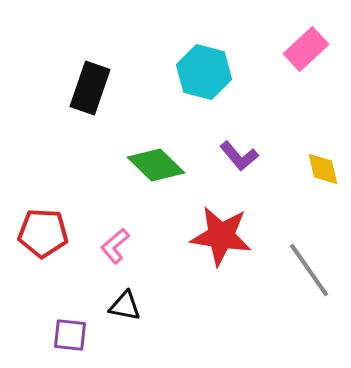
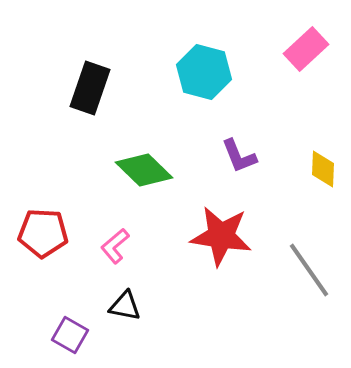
purple L-shape: rotated 18 degrees clockwise
green diamond: moved 12 px left, 5 px down
yellow diamond: rotated 15 degrees clockwise
purple square: rotated 24 degrees clockwise
